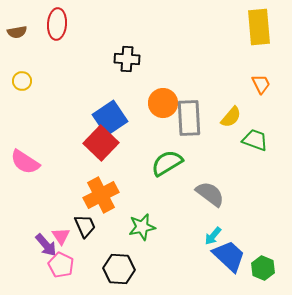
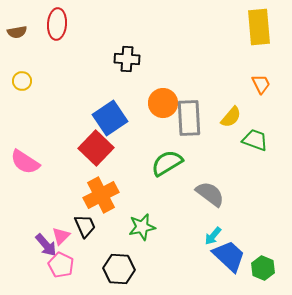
red square: moved 5 px left, 5 px down
pink triangle: rotated 18 degrees clockwise
